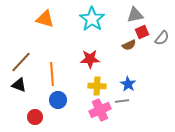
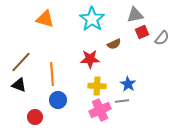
brown semicircle: moved 15 px left, 1 px up
